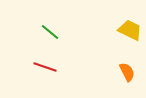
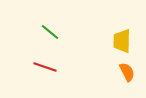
yellow trapezoid: moved 8 px left, 11 px down; rotated 115 degrees counterclockwise
